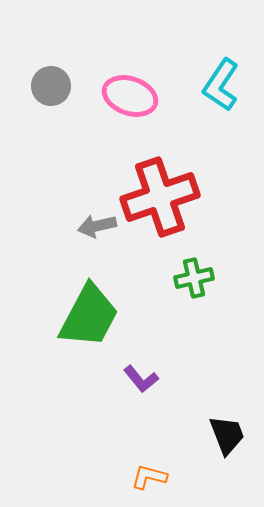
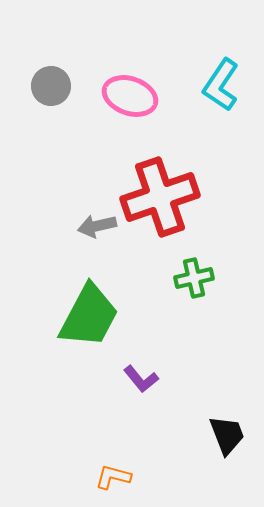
orange L-shape: moved 36 px left
